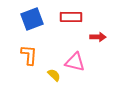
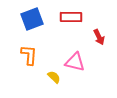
red arrow: moved 1 px right; rotated 63 degrees clockwise
yellow semicircle: moved 2 px down
